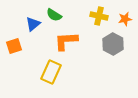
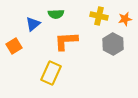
green semicircle: moved 2 px right, 1 px up; rotated 35 degrees counterclockwise
orange square: rotated 14 degrees counterclockwise
yellow rectangle: moved 1 px down
